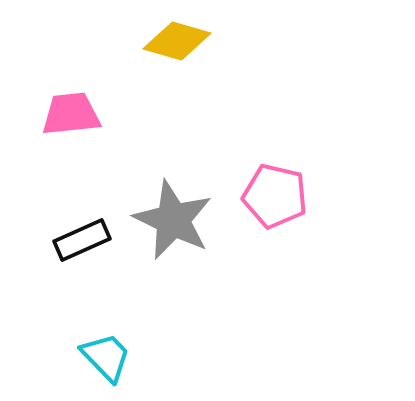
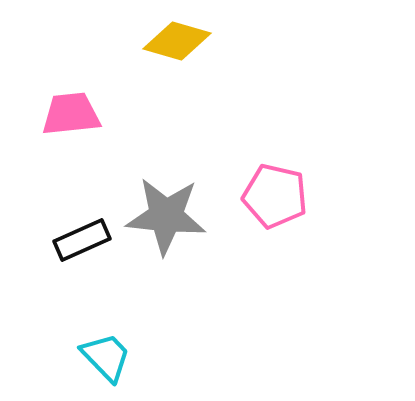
gray star: moved 7 px left, 4 px up; rotated 20 degrees counterclockwise
